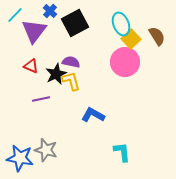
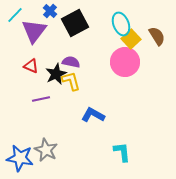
gray star: rotated 10 degrees clockwise
